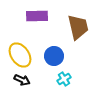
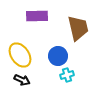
brown trapezoid: moved 1 px down
blue circle: moved 4 px right
cyan cross: moved 3 px right, 4 px up; rotated 16 degrees clockwise
